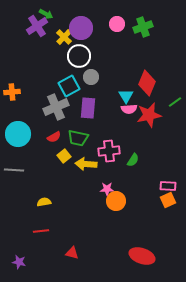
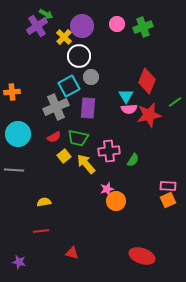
purple circle: moved 1 px right, 2 px up
red diamond: moved 2 px up
yellow arrow: rotated 45 degrees clockwise
pink star: rotated 16 degrees counterclockwise
